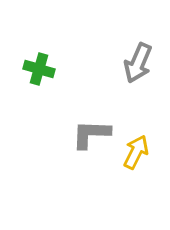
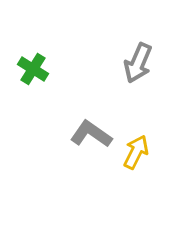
green cross: moved 6 px left; rotated 16 degrees clockwise
gray L-shape: rotated 33 degrees clockwise
